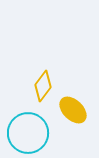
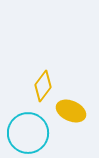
yellow ellipse: moved 2 px left, 1 px down; rotated 20 degrees counterclockwise
